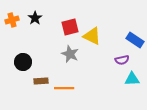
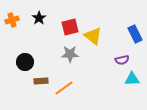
black star: moved 4 px right
yellow triangle: moved 1 px right; rotated 12 degrees clockwise
blue rectangle: moved 6 px up; rotated 30 degrees clockwise
gray star: rotated 24 degrees counterclockwise
black circle: moved 2 px right
orange line: rotated 36 degrees counterclockwise
